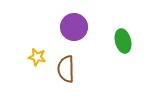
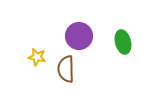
purple circle: moved 5 px right, 9 px down
green ellipse: moved 1 px down
